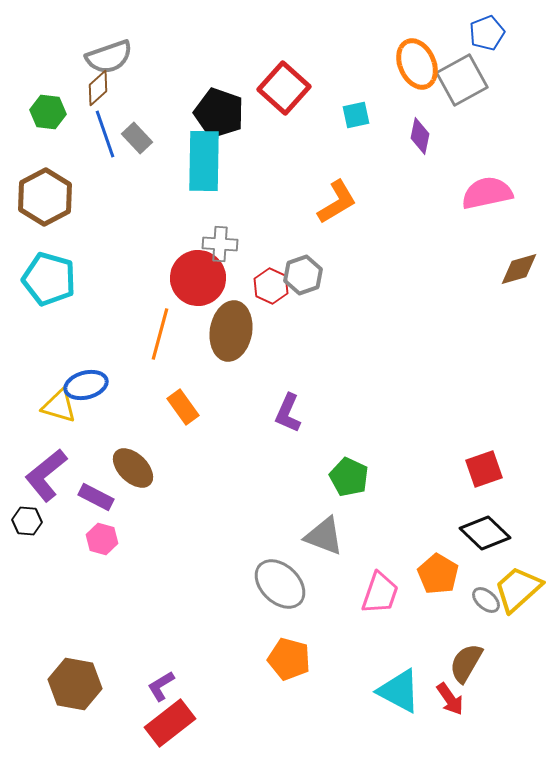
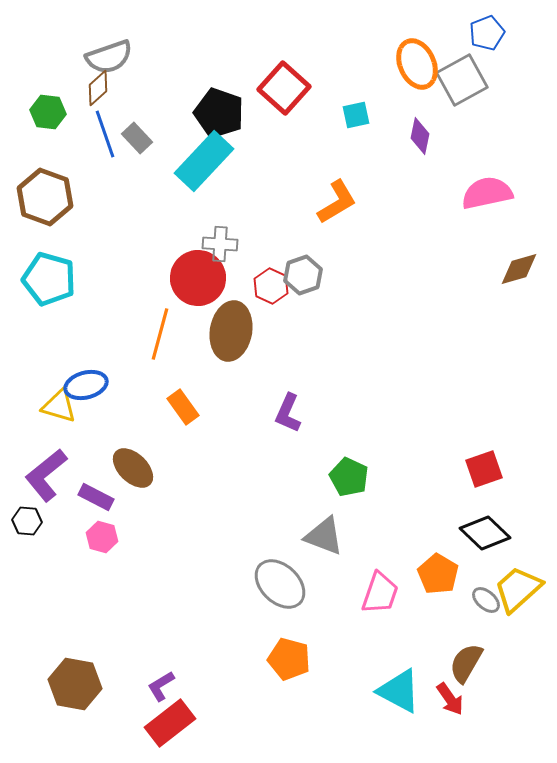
cyan rectangle at (204, 161): rotated 42 degrees clockwise
brown hexagon at (45, 197): rotated 12 degrees counterclockwise
pink hexagon at (102, 539): moved 2 px up
